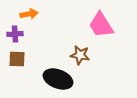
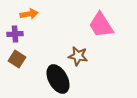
brown star: moved 2 px left, 1 px down
brown square: rotated 30 degrees clockwise
black ellipse: rotated 40 degrees clockwise
